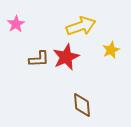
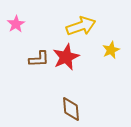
brown diamond: moved 11 px left, 4 px down
